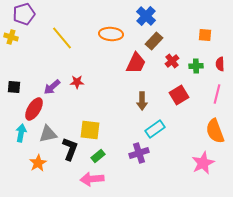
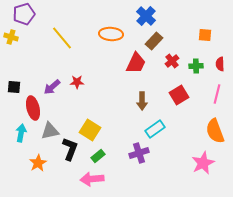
red ellipse: moved 1 px left, 1 px up; rotated 45 degrees counterclockwise
yellow square: rotated 25 degrees clockwise
gray triangle: moved 2 px right, 3 px up
